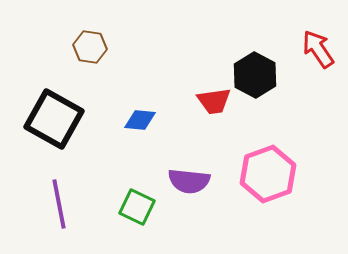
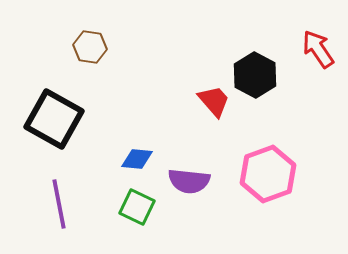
red trapezoid: rotated 123 degrees counterclockwise
blue diamond: moved 3 px left, 39 px down
